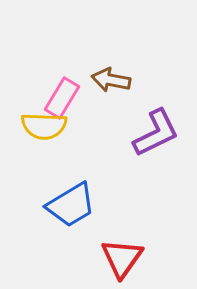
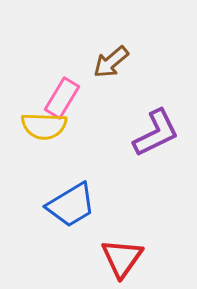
brown arrow: moved 18 px up; rotated 51 degrees counterclockwise
